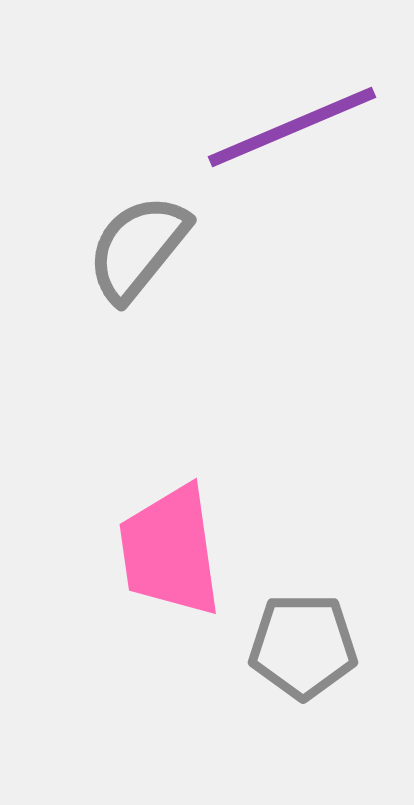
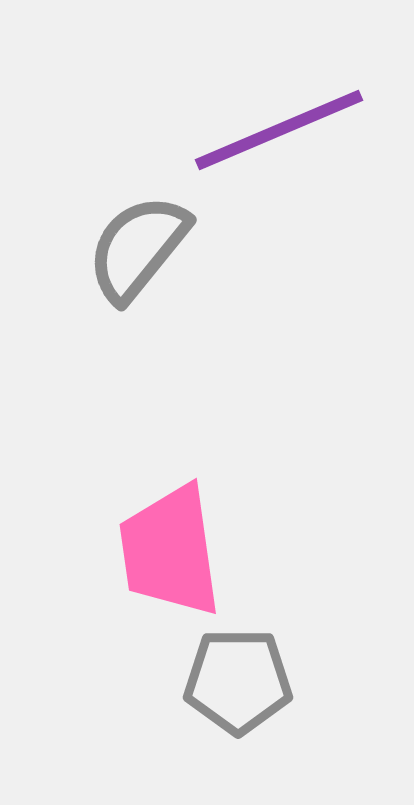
purple line: moved 13 px left, 3 px down
gray pentagon: moved 65 px left, 35 px down
